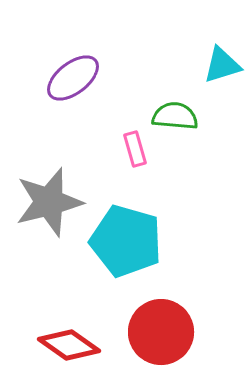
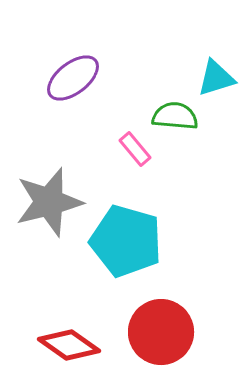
cyan triangle: moved 6 px left, 13 px down
pink rectangle: rotated 24 degrees counterclockwise
